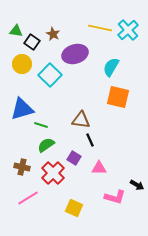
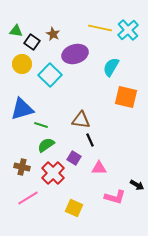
orange square: moved 8 px right
